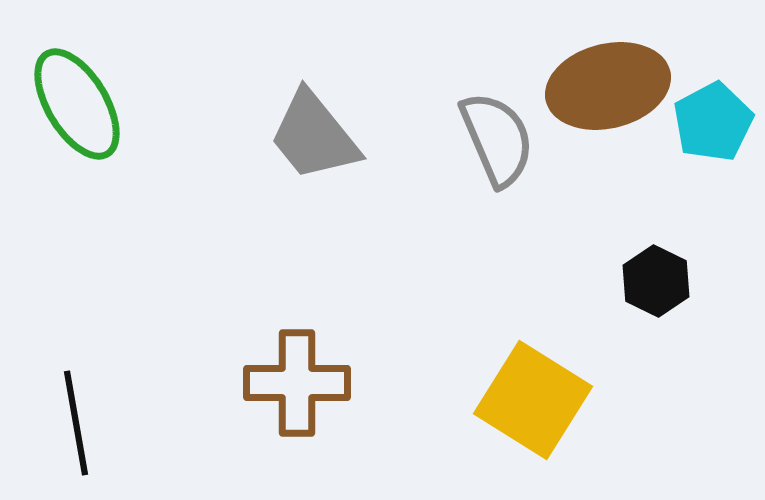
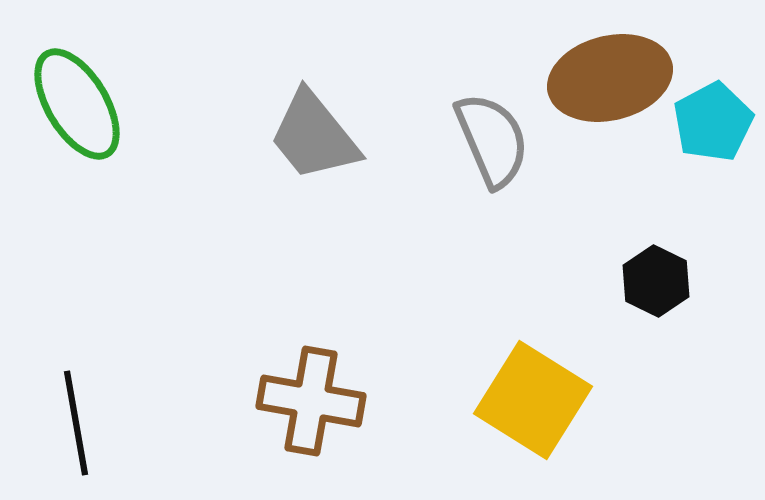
brown ellipse: moved 2 px right, 8 px up
gray semicircle: moved 5 px left, 1 px down
brown cross: moved 14 px right, 18 px down; rotated 10 degrees clockwise
